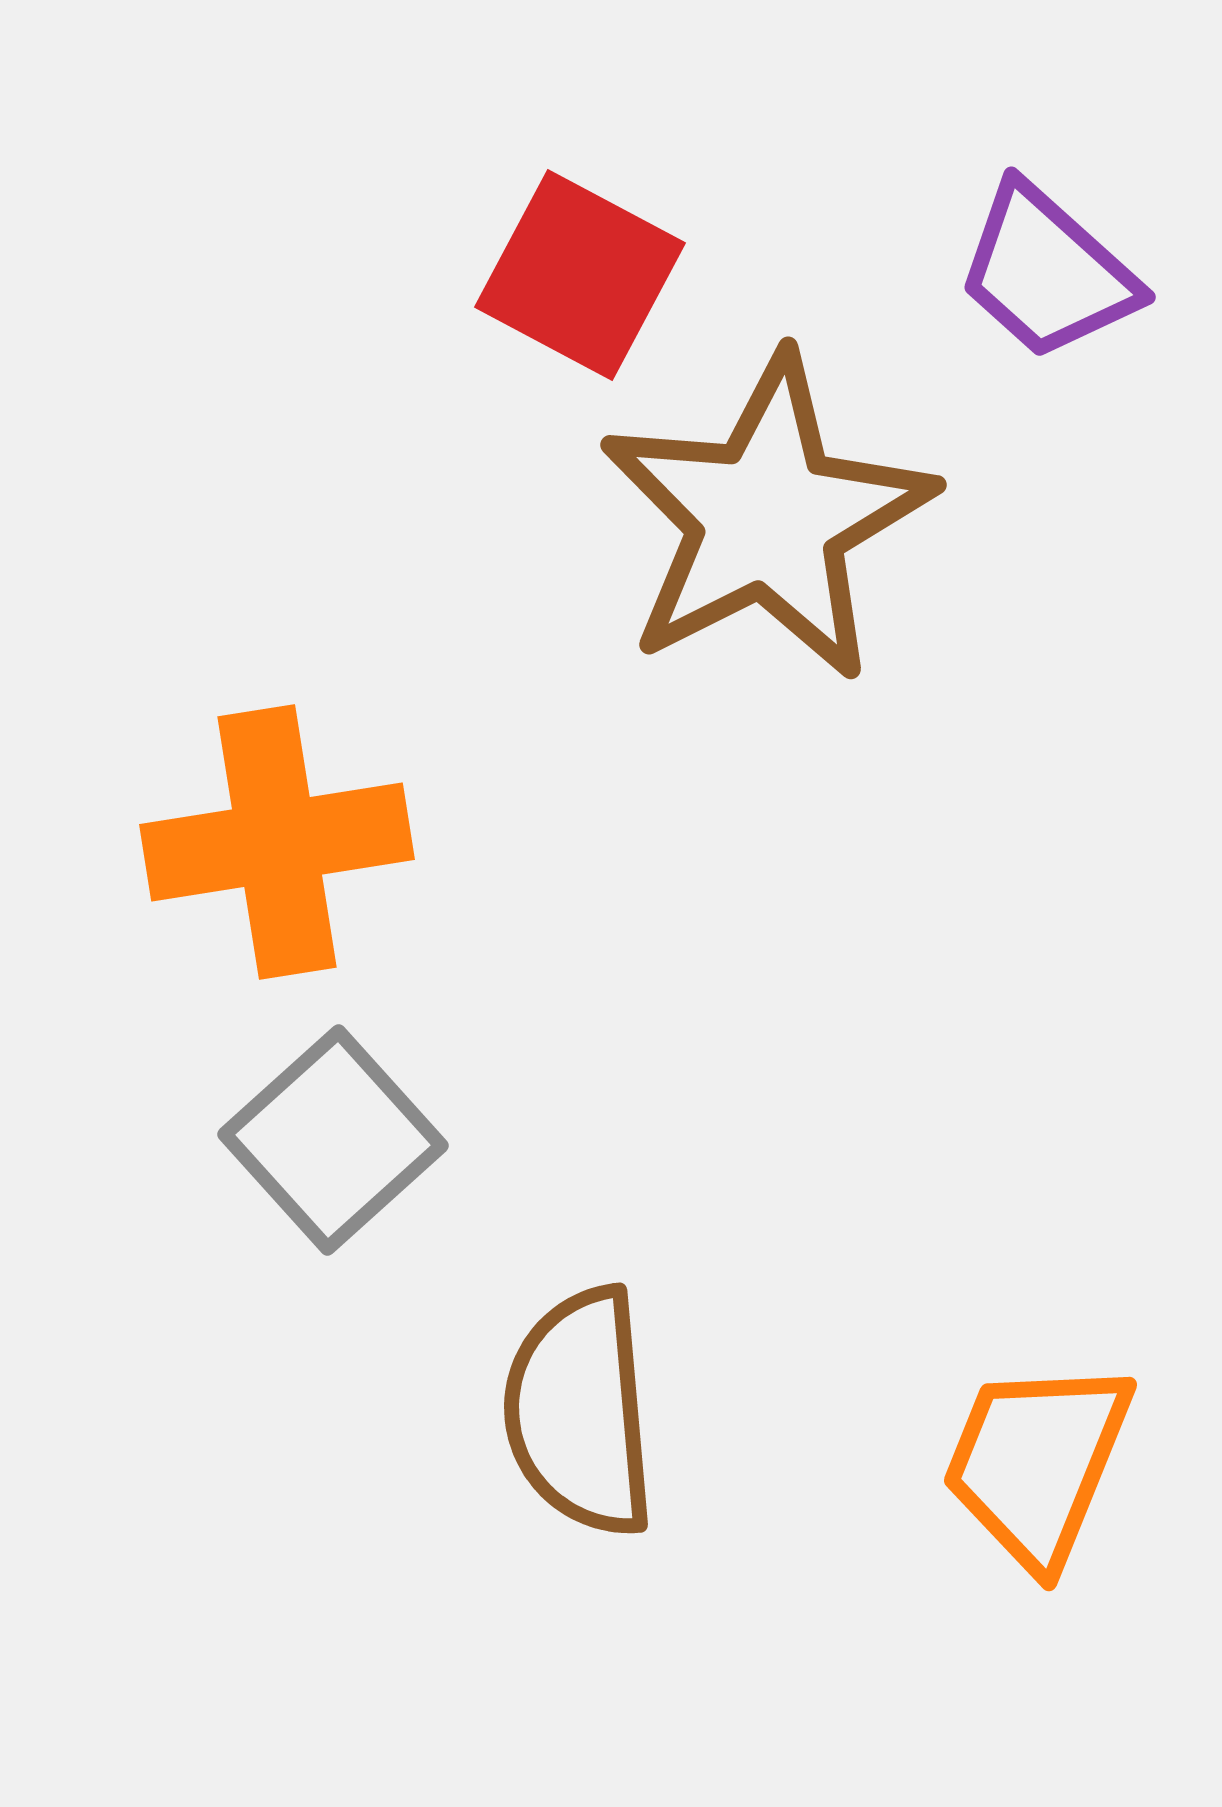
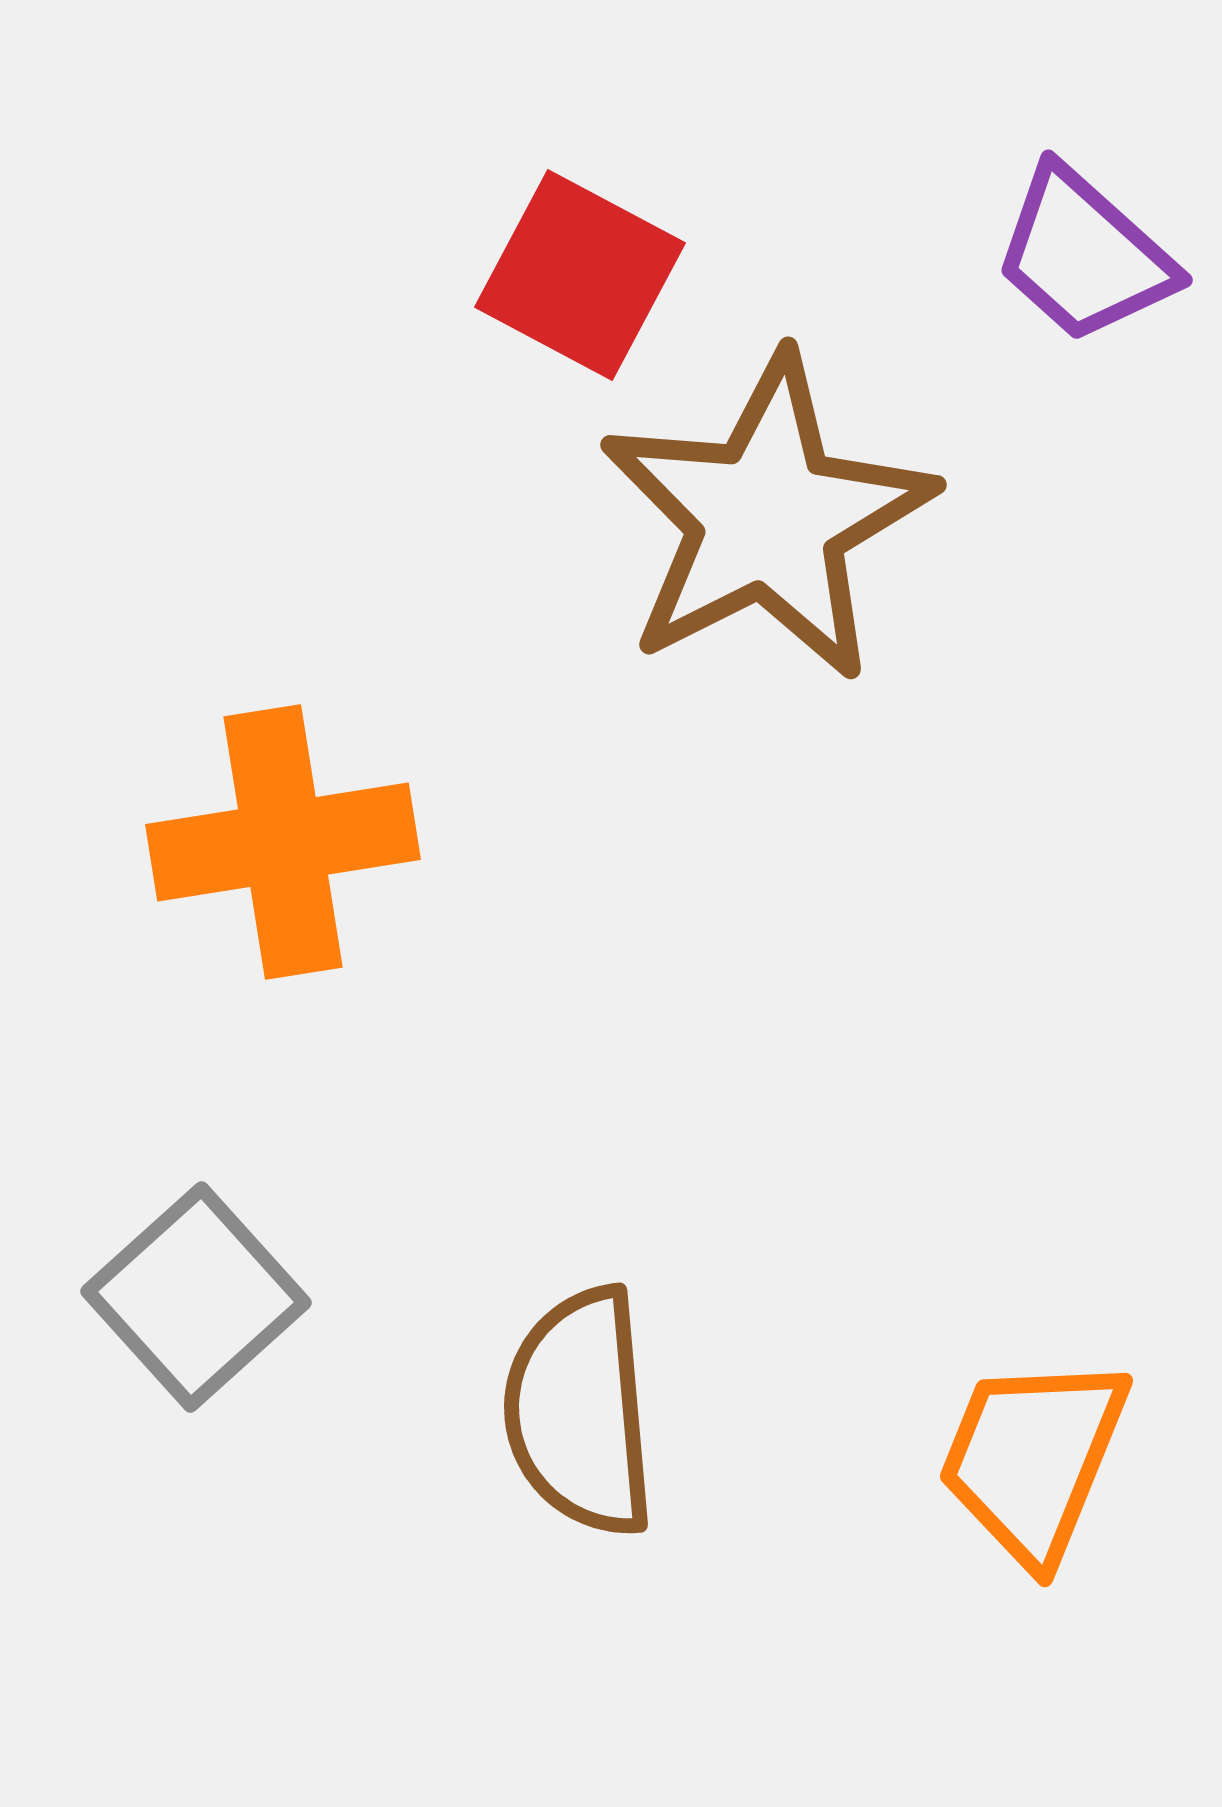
purple trapezoid: moved 37 px right, 17 px up
orange cross: moved 6 px right
gray square: moved 137 px left, 157 px down
orange trapezoid: moved 4 px left, 4 px up
